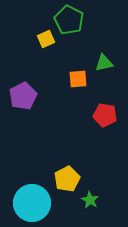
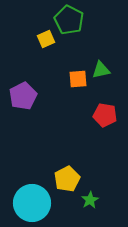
green triangle: moved 3 px left, 7 px down
green star: rotated 12 degrees clockwise
